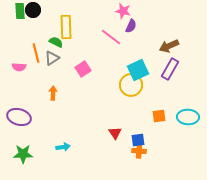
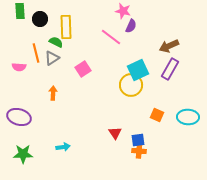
black circle: moved 7 px right, 9 px down
orange square: moved 2 px left, 1 px up; rotated 32 degrees clockwise
